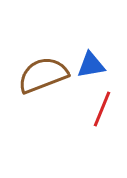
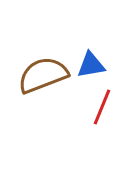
red line: moved 2 px up
